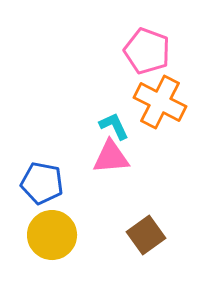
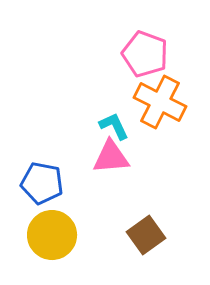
pink pentagon: moved 2 px left, 3 px down
